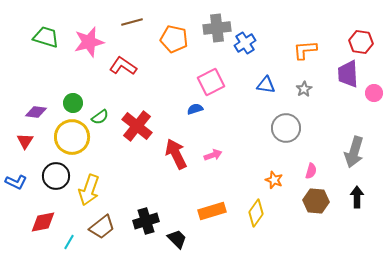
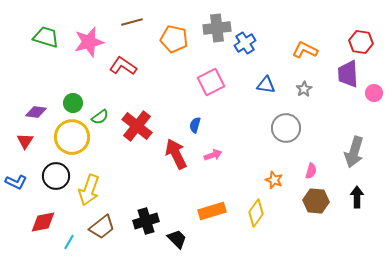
orange L-shape: rotated 30 degrees clockwise
blue semicircle: moved 16 px down; rotated 56 degrees counterclockwise
